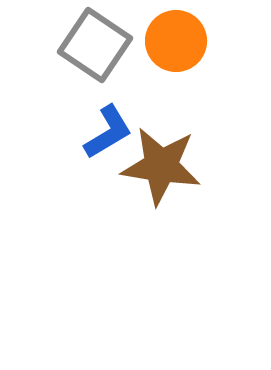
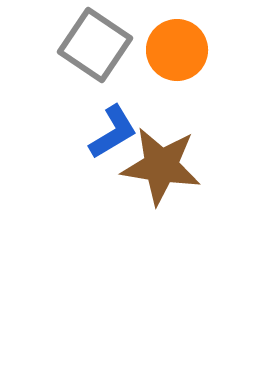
orange circle: moved 1 px right, 9 px down
blue L-shape: moved 5 px right
